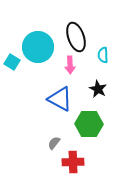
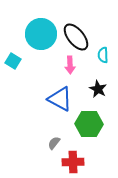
black ellipse: rotated 20 degrees counterclockwise
cyan circle: moved 3 px right, 13 px up
cyan square: moved 1 px right, 1 px up
